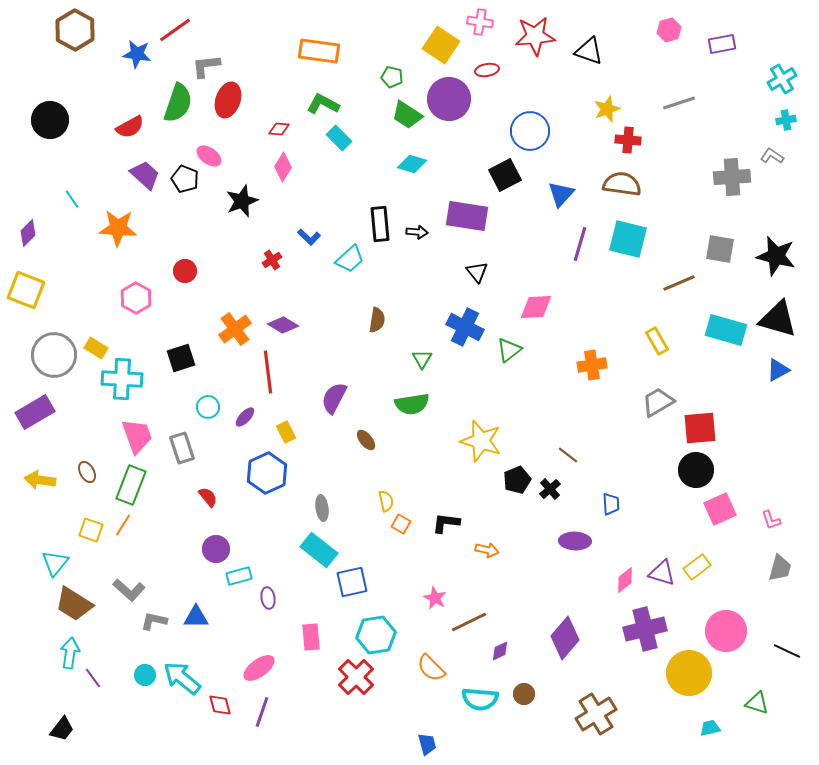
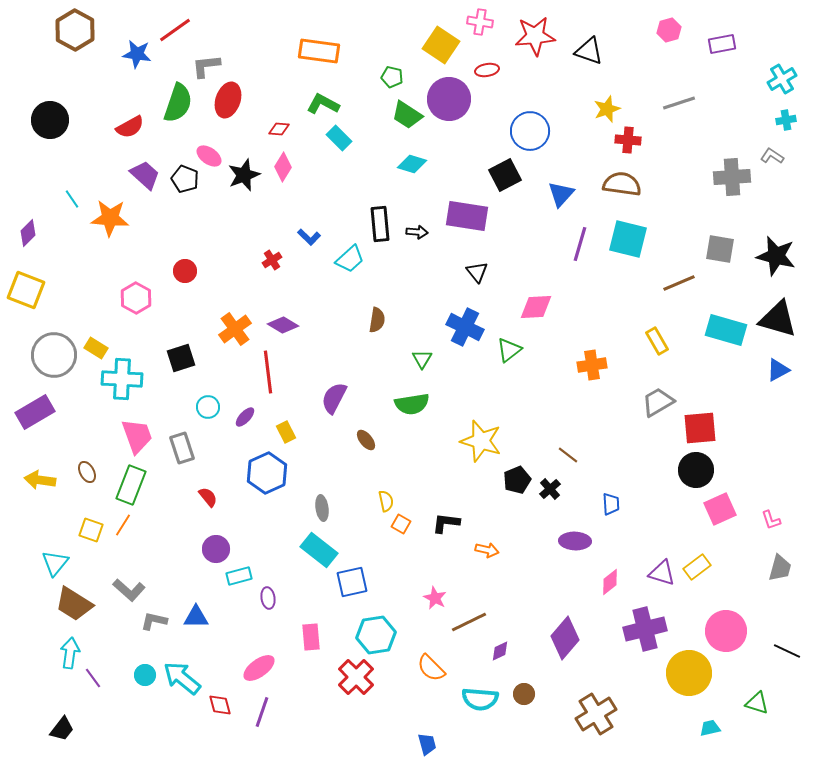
black star at (242, 201): moved 2 px right, 26 px up
orange star at (118, 228): moved 8 px left, 10 px up
pink diamond at (625, 580): moved 15 px left, 2 px down
